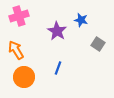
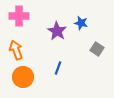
pink cross: rotated 18 degrees clockwise
blue star: moved 3 px down
gray square: moved 1 px left, 5 px down
orange arrow: rotated 12 degrees clockwise
orange circle: moved 1 px left
